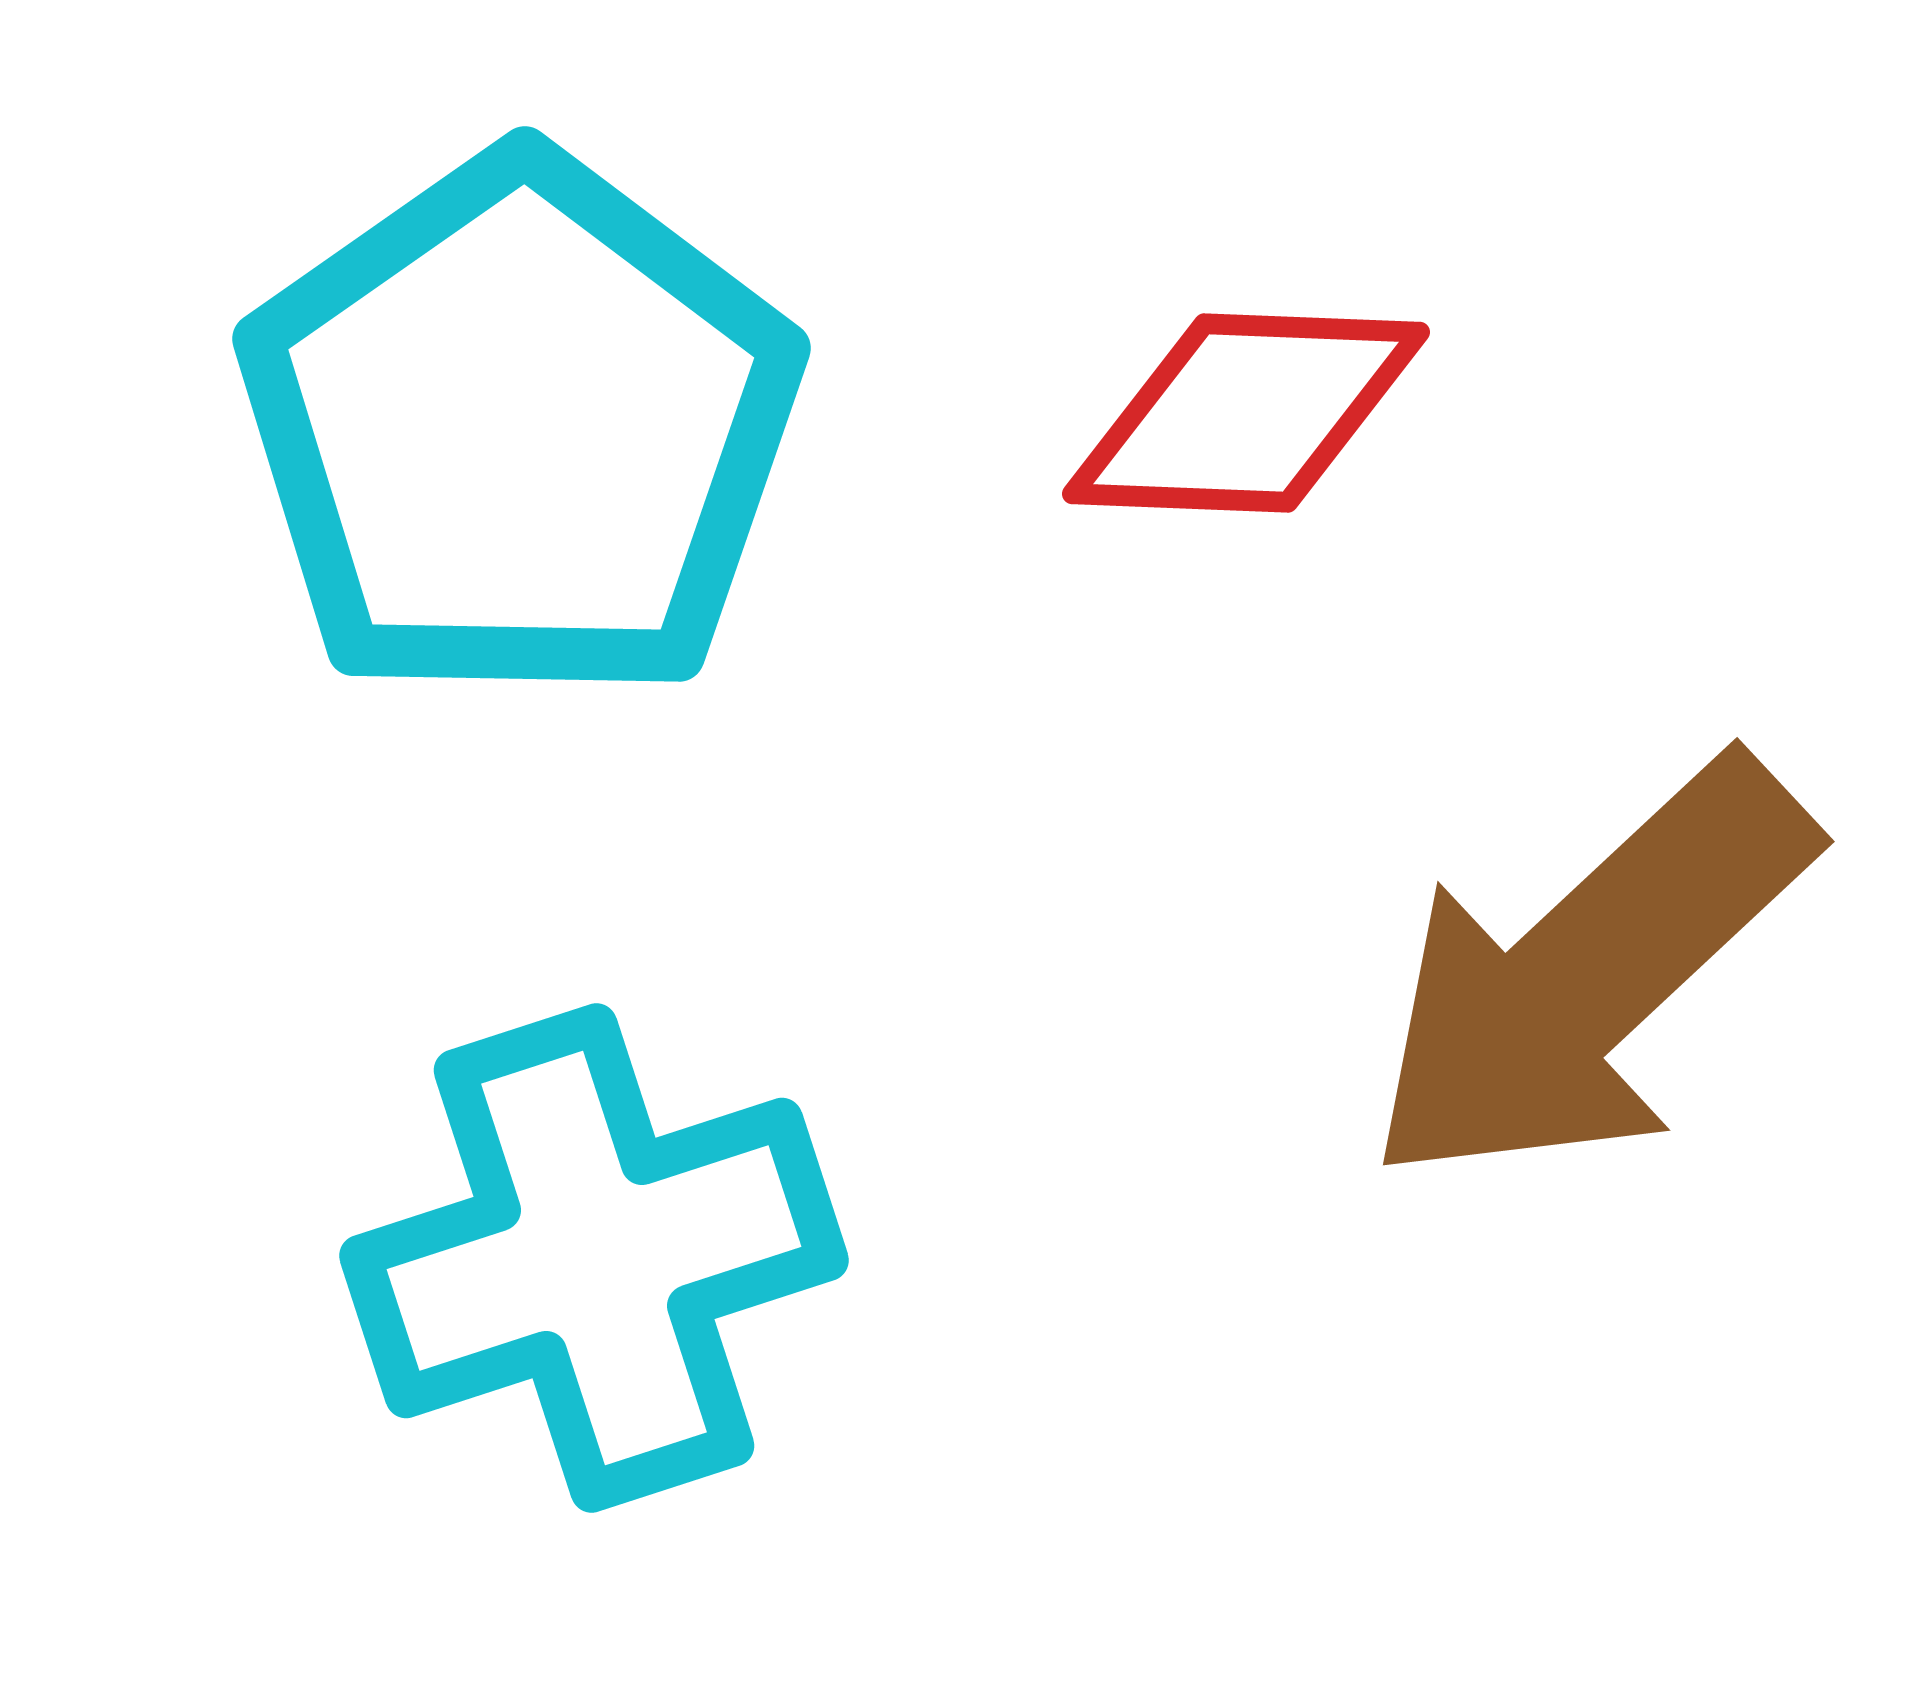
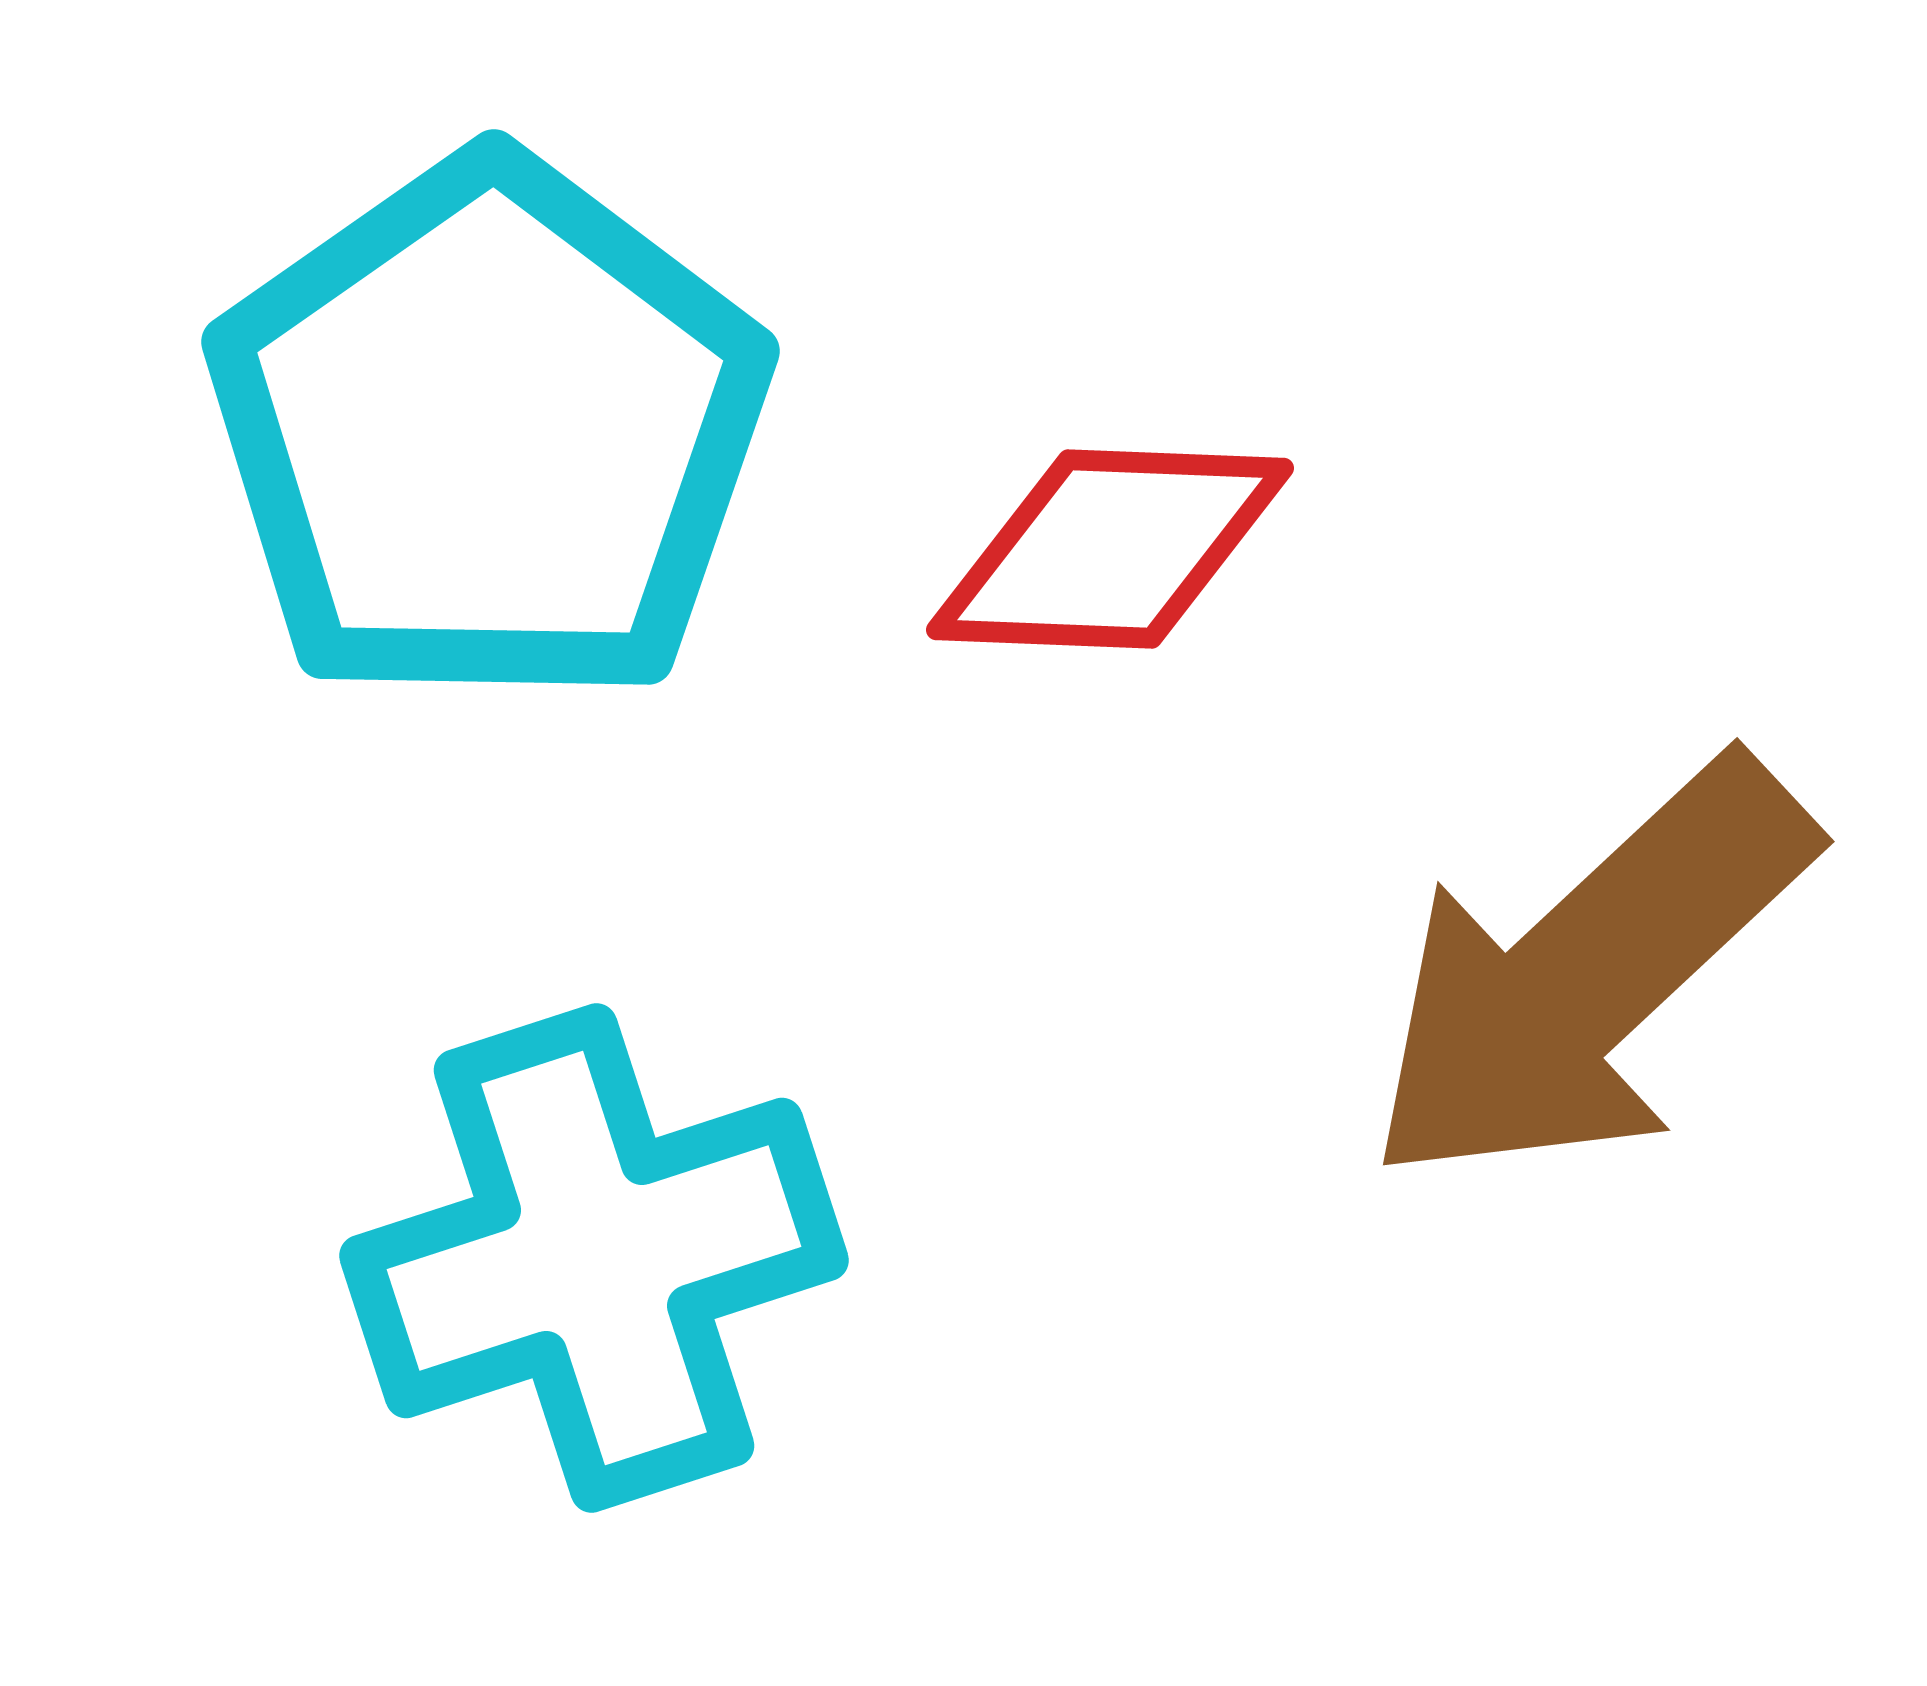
red diamond: moved 136 px left, 136 px down
cyan pentagon: moved 31 px left, 3 px down
